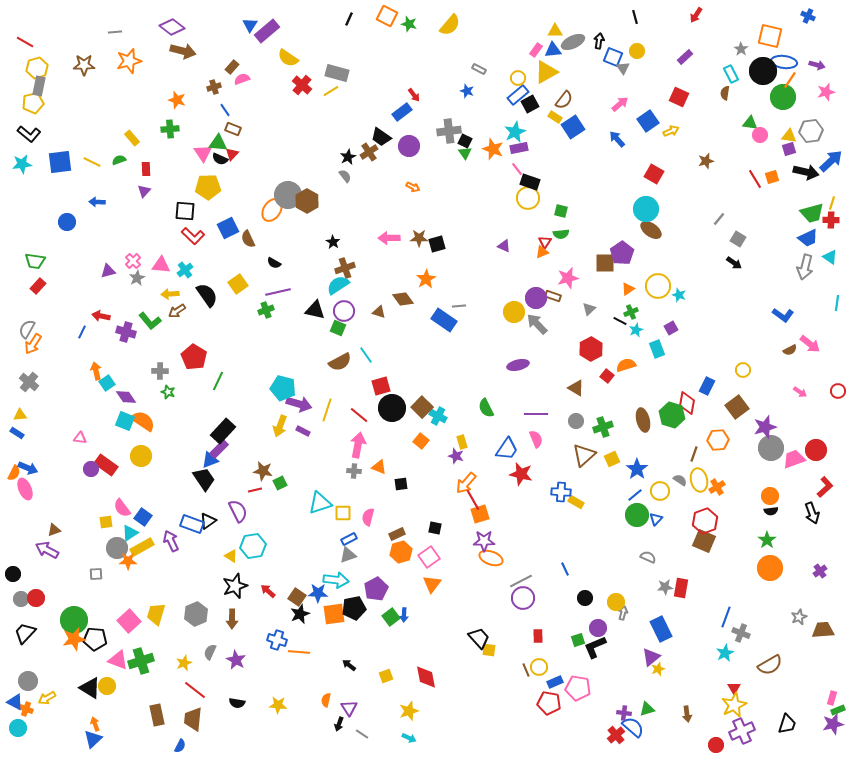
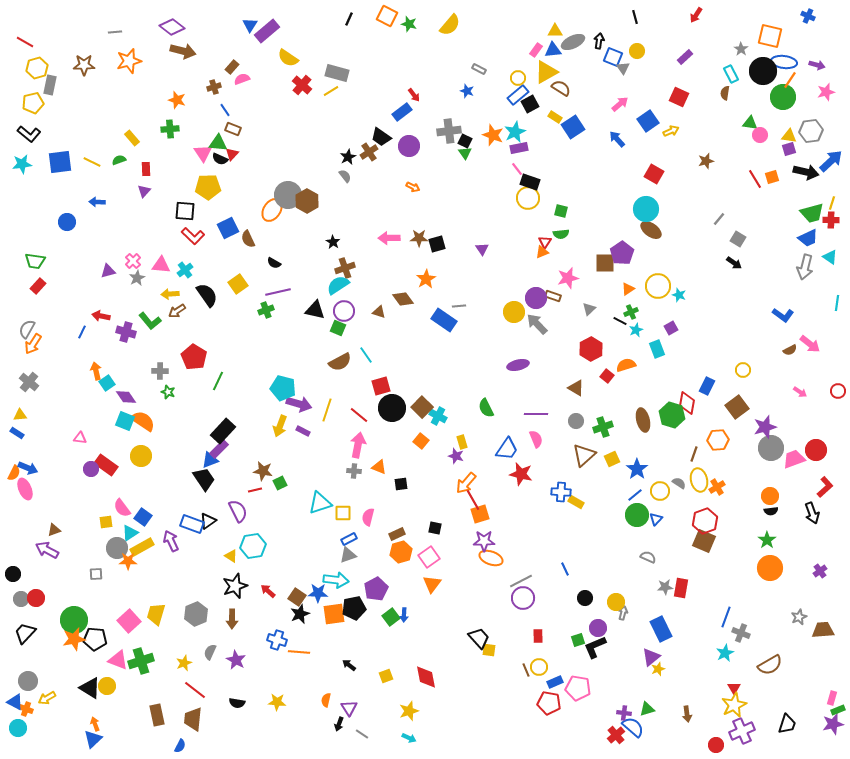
gray rectangle at (39, 86): moved 11 px right, 1 px up
brown semicircle at (564, 100): moved 3 px left, 12 px up; rotated 96 degrees counterclockwise
orange star at (493, 149): moved 14 px up
purple triangle at (504, 246): moved 22 px left, 3 px down; rotated 32 degrees clockwise
gray semicircle at (680, 480): moved 1 px left, 3 px down
yellow star at (278, 705): moved 1 px left, 3 px up
